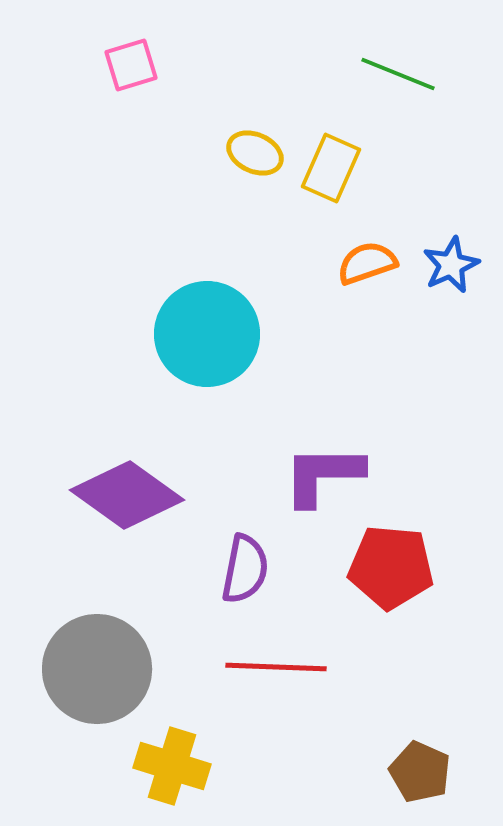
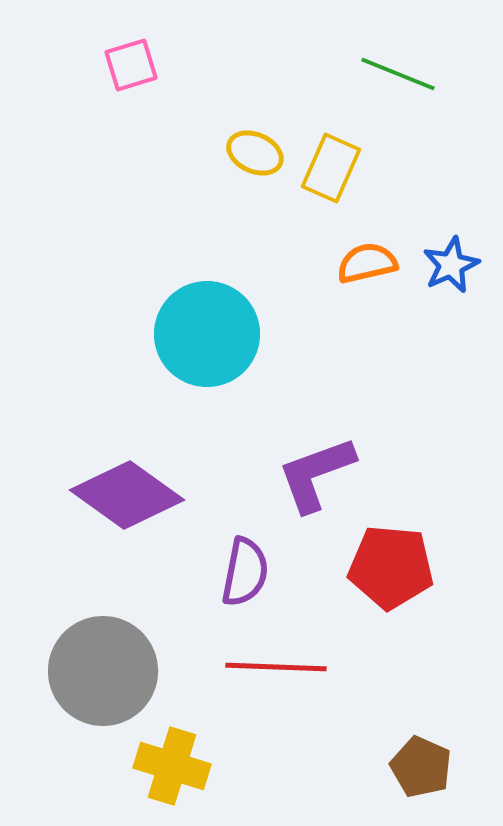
orange semicircle: rotated 6 degrees clockwise
purple L-shape: moved 7 px left, 1 px up; rotated 20 degrees counterclockwise
purple semicircle: moved 3 px down
gray circle: moved 6 px right, 2 px down
brown pentagon: moved 1 px right, 5 px up
